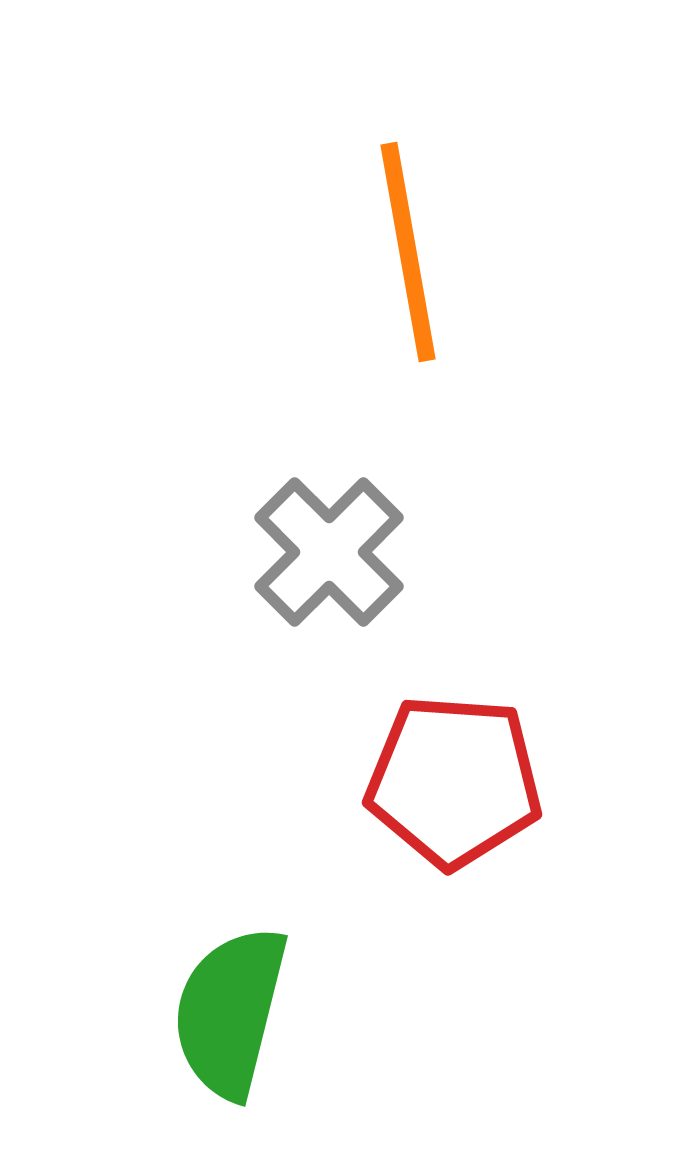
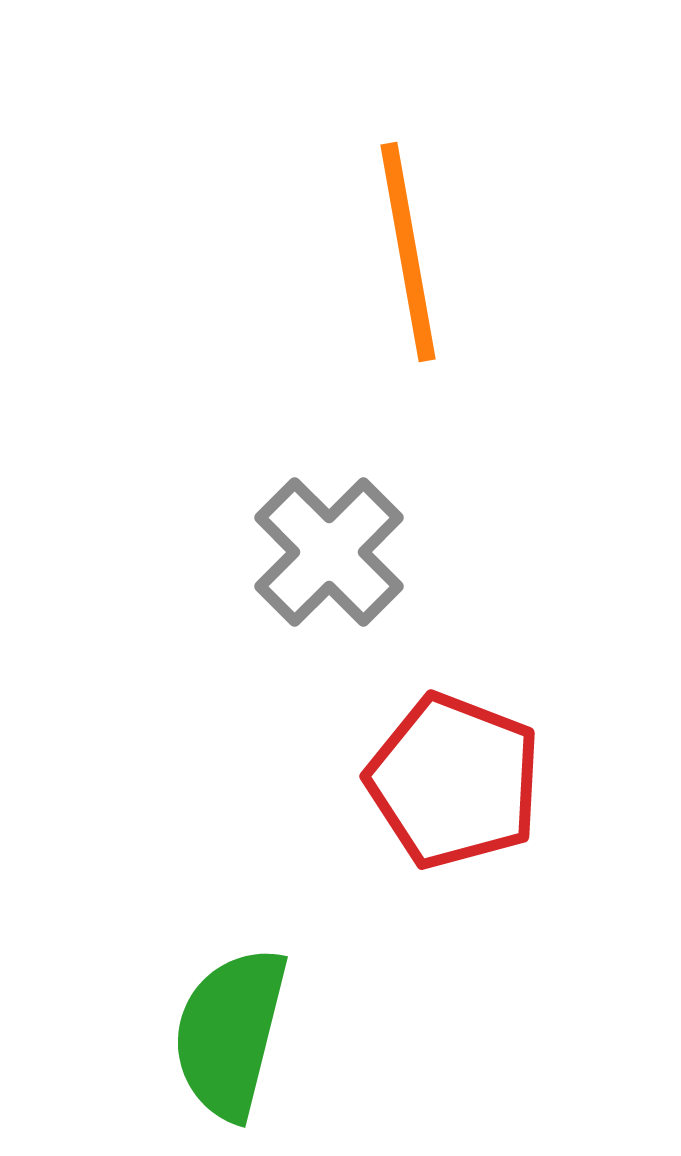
red pentagon: rotated 17 degrees clockwise
green semicircle: moved 21 px down
